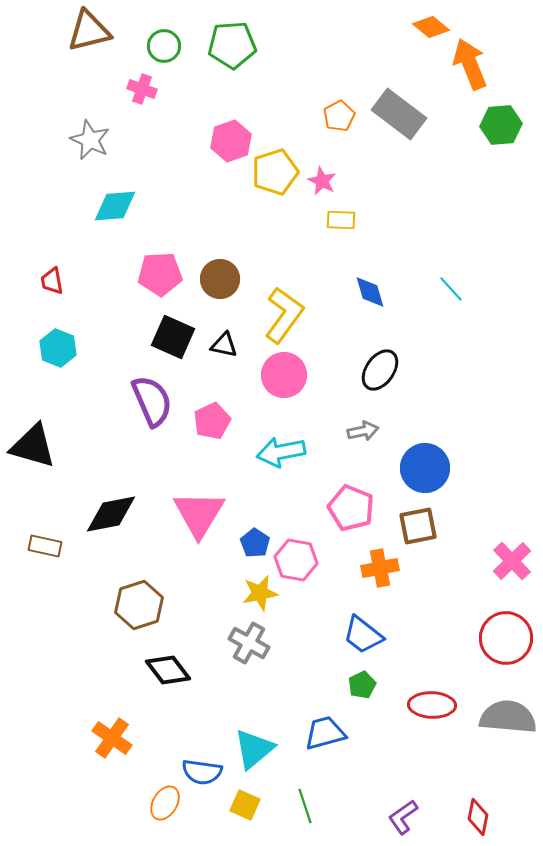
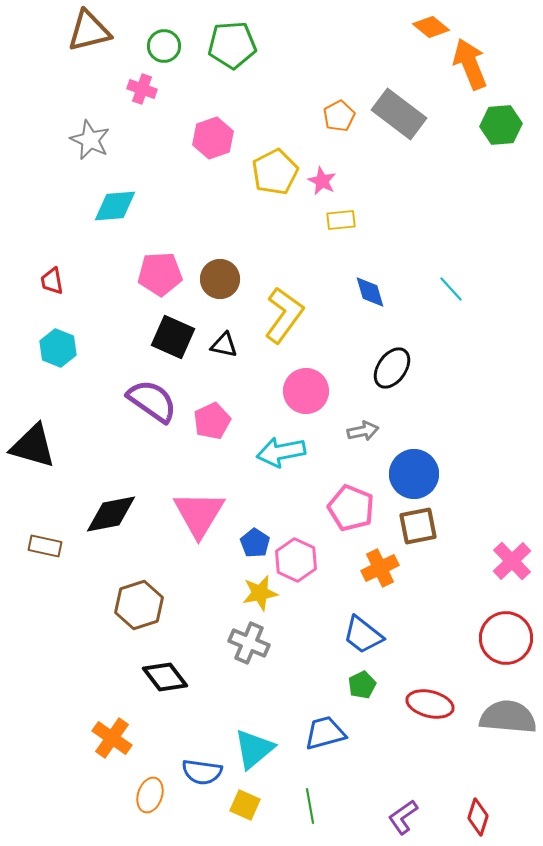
pink hexagon at (231, 141): moved 18 px left, 3 px up
yellow pentagon at (275, 172): rotated 9 degrees counterclockwise
yellow rectangle at (341, 220): rotated 8 degrees counterclockwise
black ellipse at (380, 370): moved 12 px right, 2 px up
pink circle at (284, 375): moved 22 px right, 16 px down
purple semicircle at (152, 401): rotated 32 degrees counterclockwise
blue circle at (425, 468): moved 11 px left, 6 px down
pink hexagon at (296, 560): rotated 15 degrees clockwise
orange cross at (380, 568): rotated 15 degrees counterclockwise
gray cross at (249, 643): rotated 6 degrees counterclockwise
black diamond at (168, 670): moved 3 px left, 7 px down
red ellipse at (432, 705): moved 2 px left, 1 px up; rotated 12 degrees clockwise
orange ellipse at (165, 803): moved 15 px left, 8 px up; rotated 12 degrees counterclockwise
green line at (305, 806): moved 5 px right; rotated 8 degrees clockwise
red diamond at (478, 817): rotated 6 degrees clockwise
